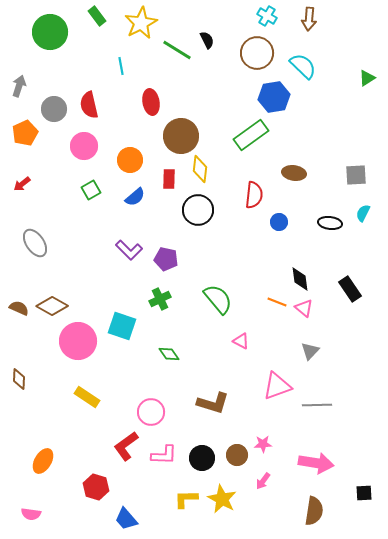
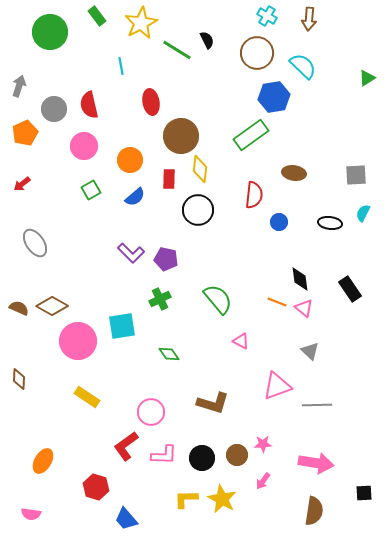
purple L-shape at (129, 250): moved 2 px right, 3 px down
cyan square at (122, 326): rotated 28 degrees counterclockwise
gray triangle at (310, 351): rotated 30 degrees counterclockwise
